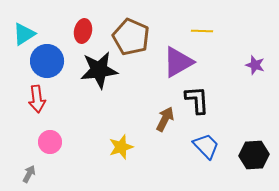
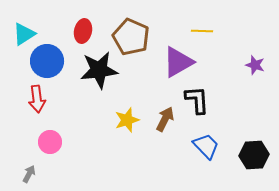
yellow star: moved 6 px right, 27 px up
